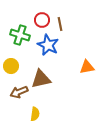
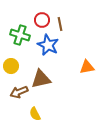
yellow semicircle: rotated 144 degrees clockwise
